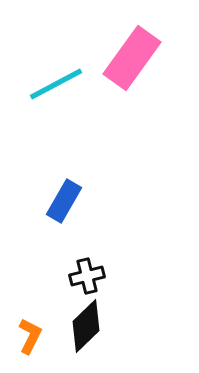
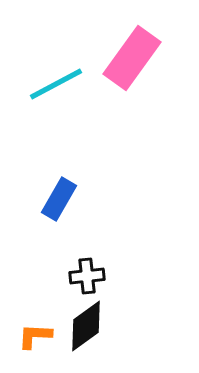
blue rectangle: moved 5 px left, 2 px up
black cross: rotated 8 degrees clockwise
black diamond: rotated 8 degrees clockwise
orange L-shape: moved 5 px right; rotated 114 degrees counterclockwise
